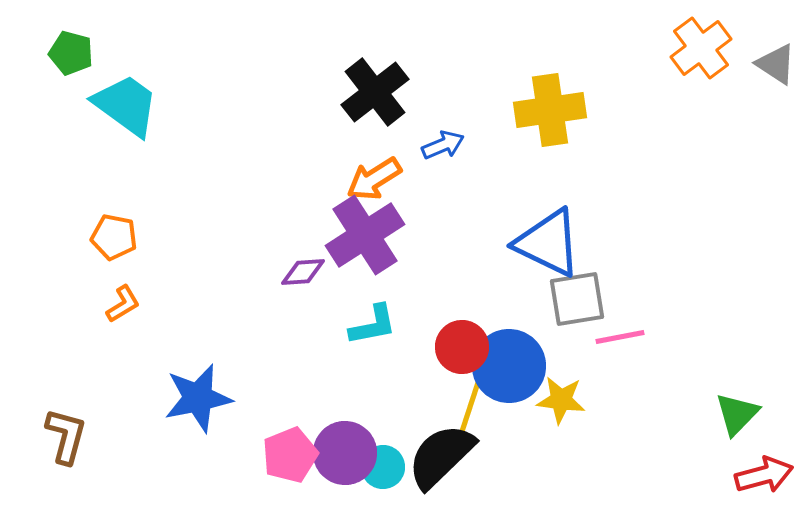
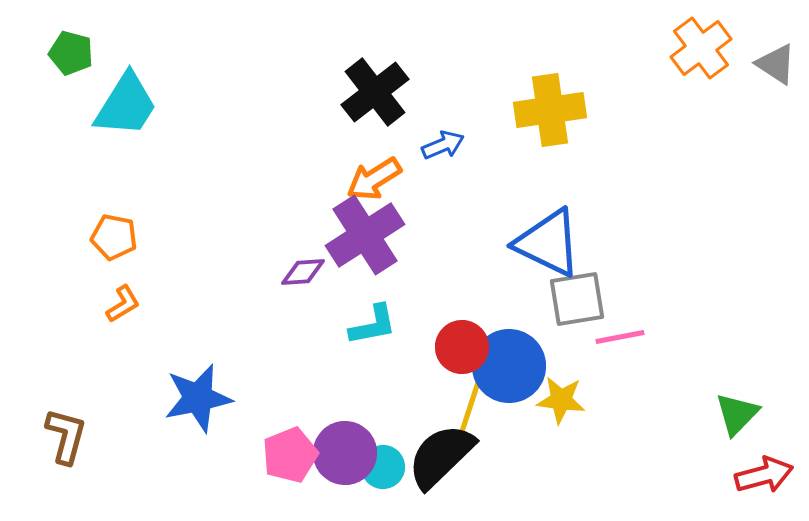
cyan trapezoid: rotated 86 degrees clockwise
